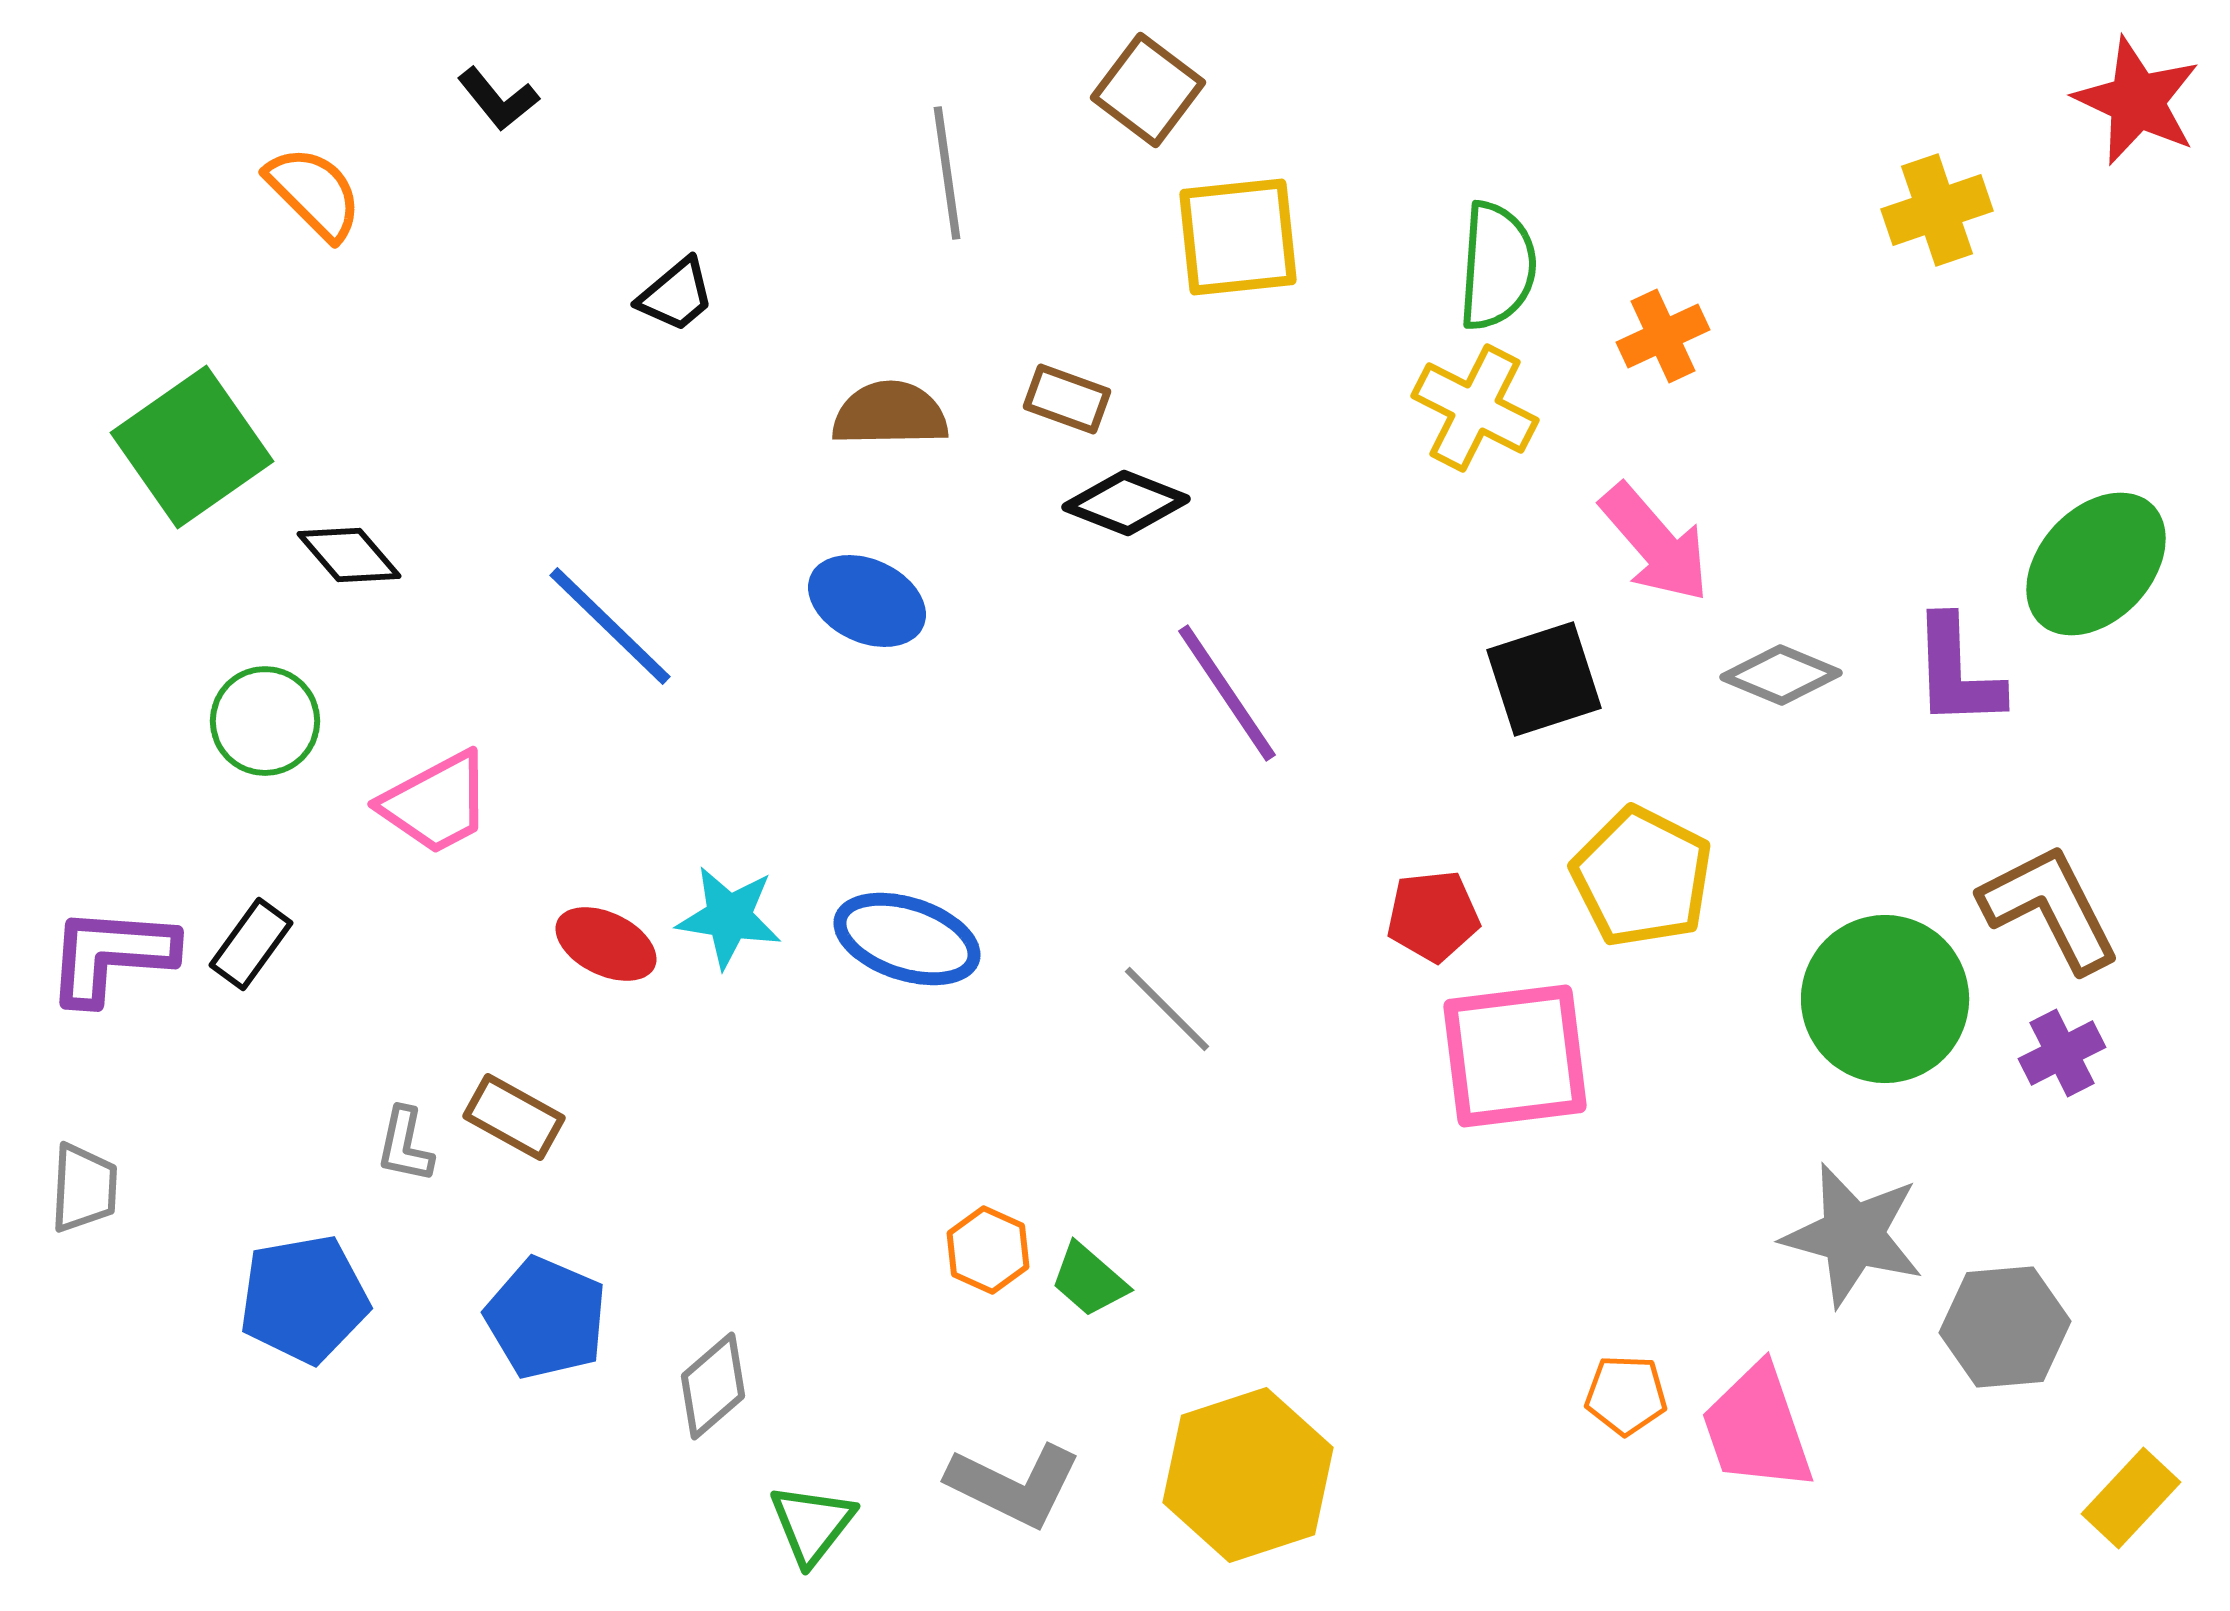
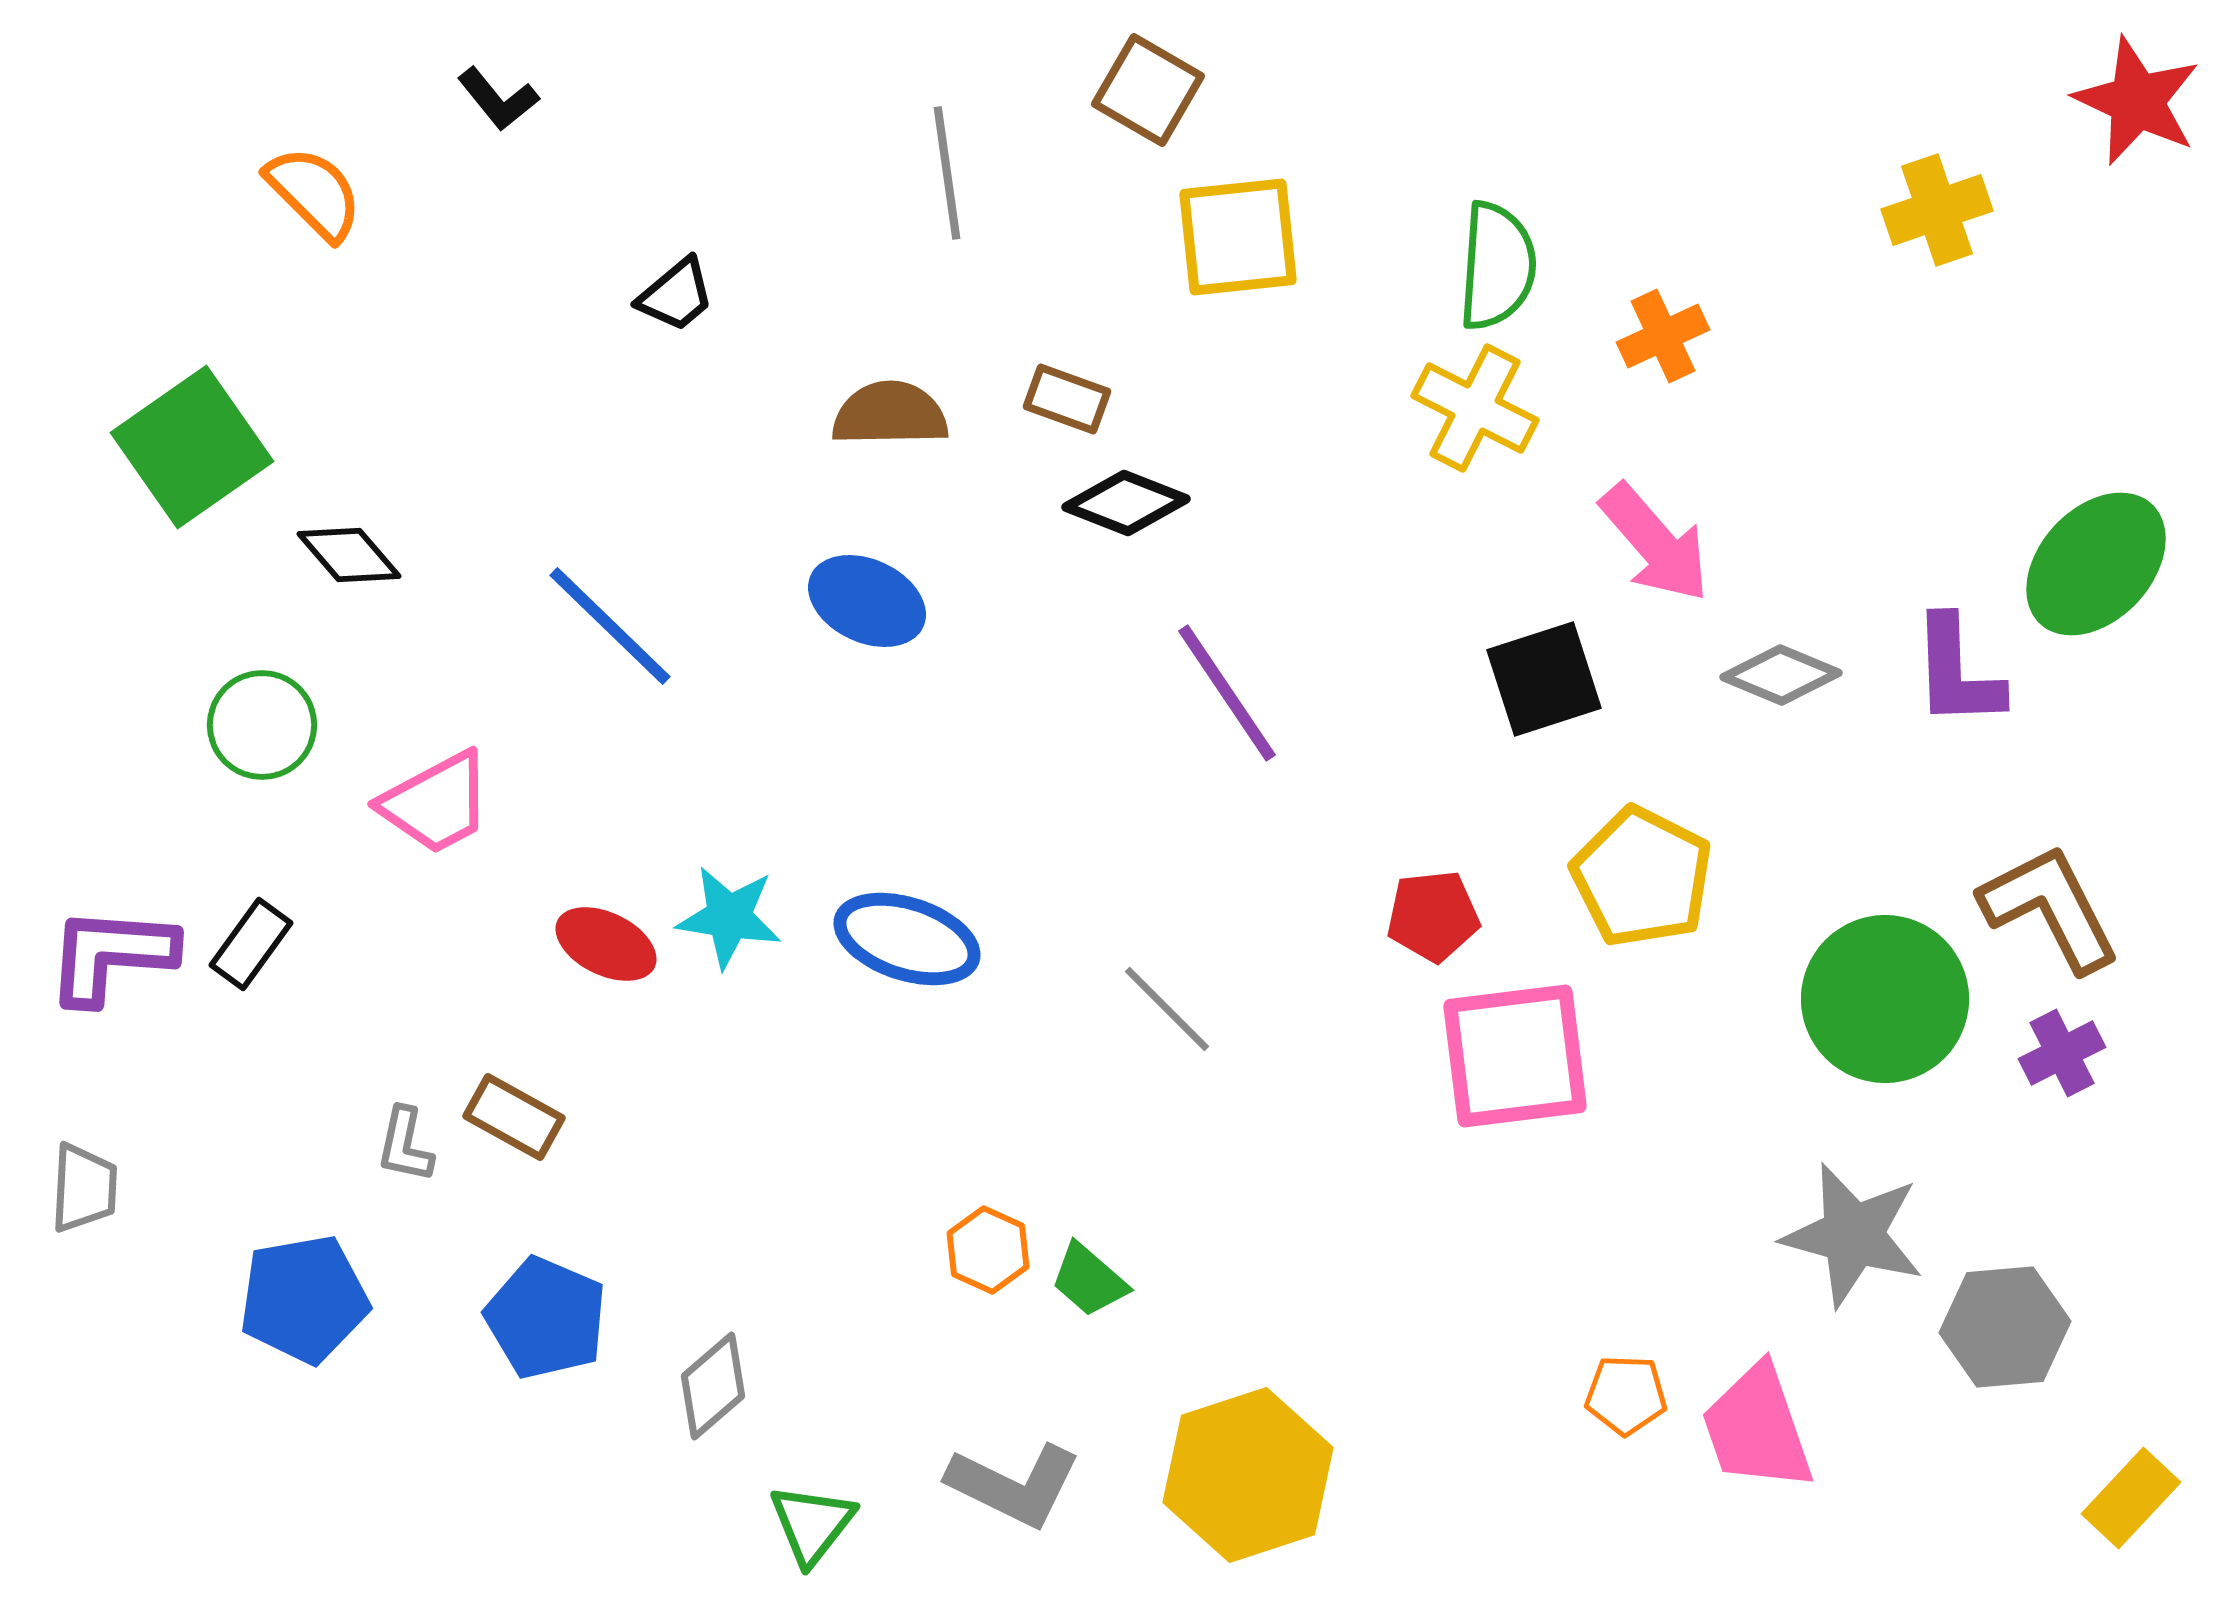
brown square at (1148, 90): rotated 7 degrees counterclockwise
green circle at (265, 721): moved 3 px left, 4 px down
